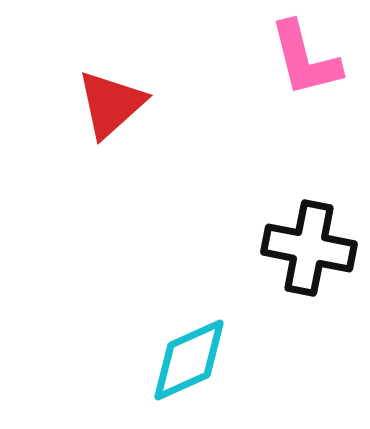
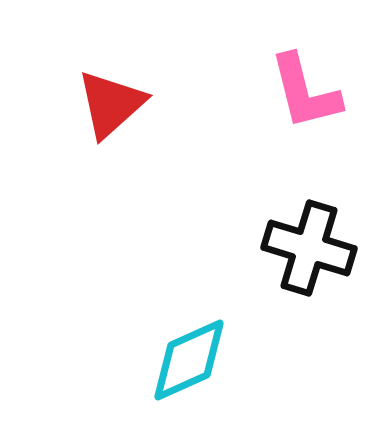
pink L-shape: moved 33 px down
black cross: rotated 6 degrees clockwise
